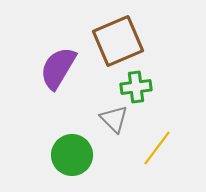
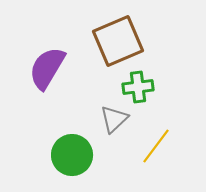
purple semicircle: moved 11 px left
green cross: moved 2 px right
gray triangle: rotated 32 degrees clockwise
yellow line: moved 1 px left, 2 px up
